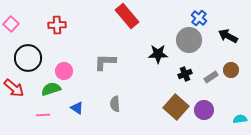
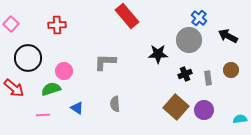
gray rectangle: moved 3 px left, 1 px down; rotated 64 degrees counterclockwise
